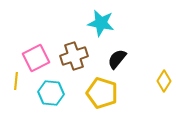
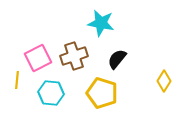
pink square: moved 2 px right
yellow line: moved 1 px right, 1 px up
